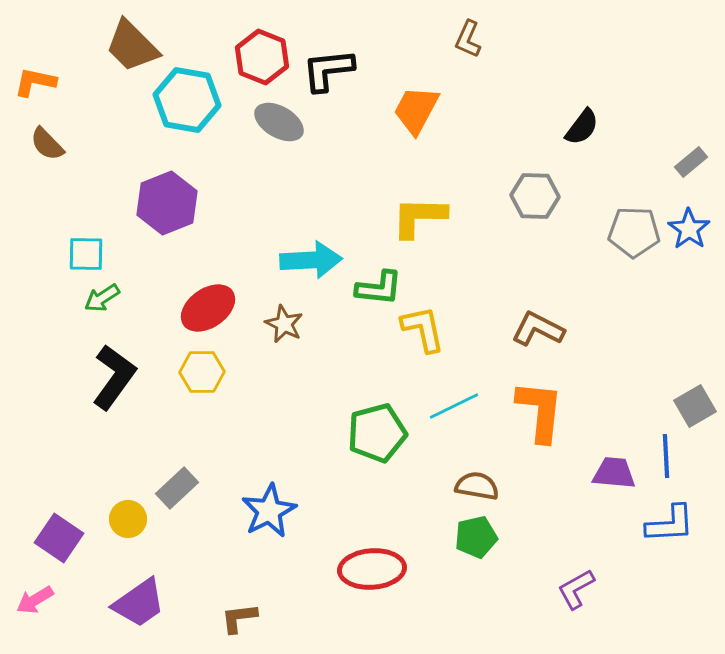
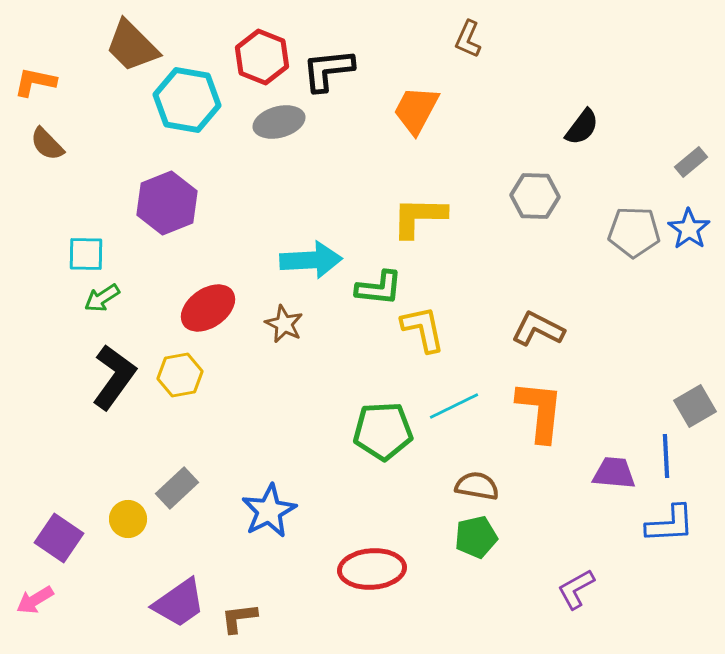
gray ellipse at (279, 122): rotated 45 degrees counterclockwise
yellow hexagon at (202, 372): moved 22 px left, 3 px down; rotated 9 degrees counterclockwise
green pentagon at (377, 433): moved 6 px right, 2 px up; rotated 12 degrees clockwise
purple trapezoid at (139, 603): moved 40 px right
